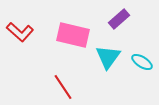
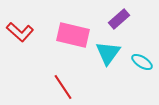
cyan triangle: moved 4 px up
